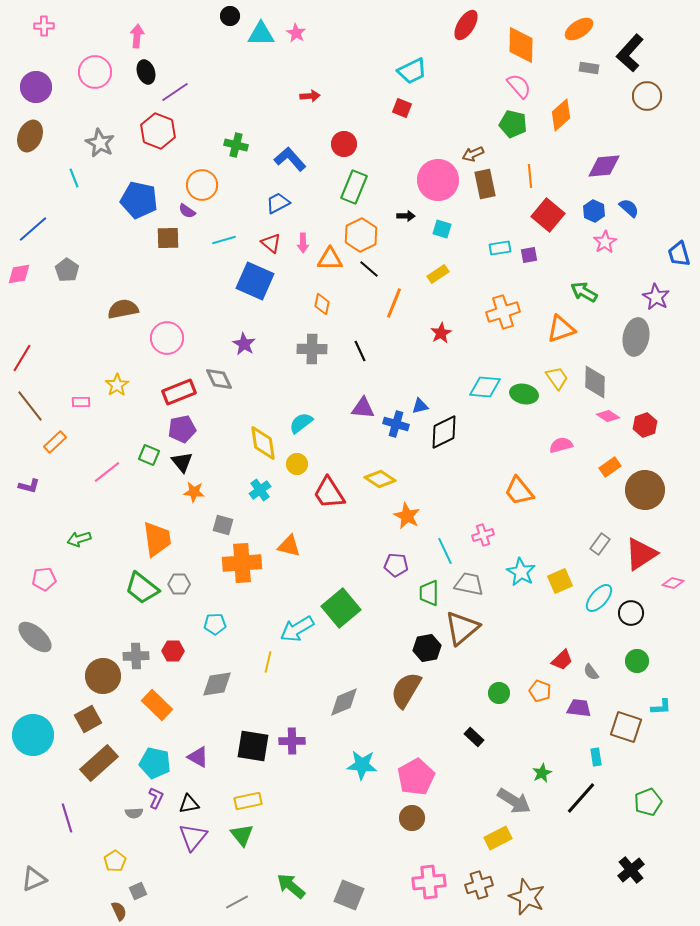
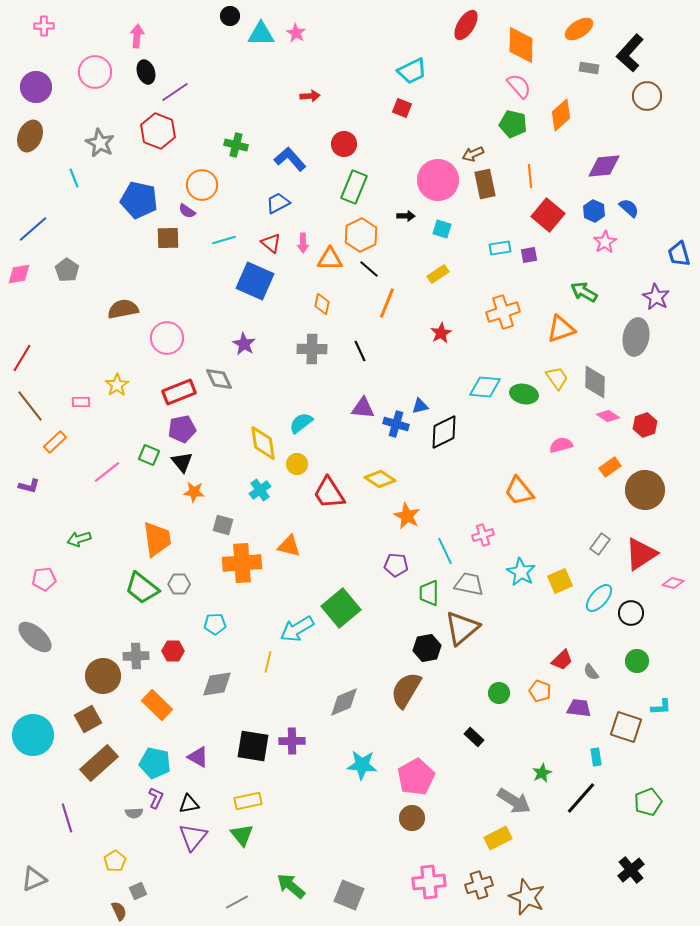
orange line at (394, 303): moved 7 px left
